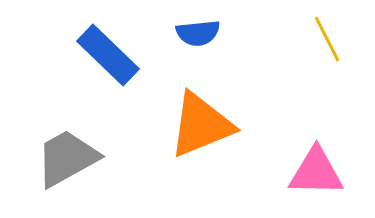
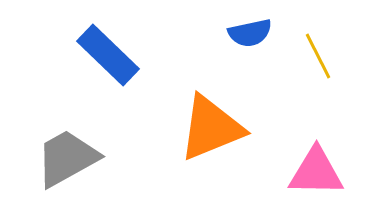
blue semicircle: moved 52 px right; rotated 6 degrees counterclockwise
yellow line: moved 9 px left, 17 px down
orange triangle: moved 10 px right, 3 px down
